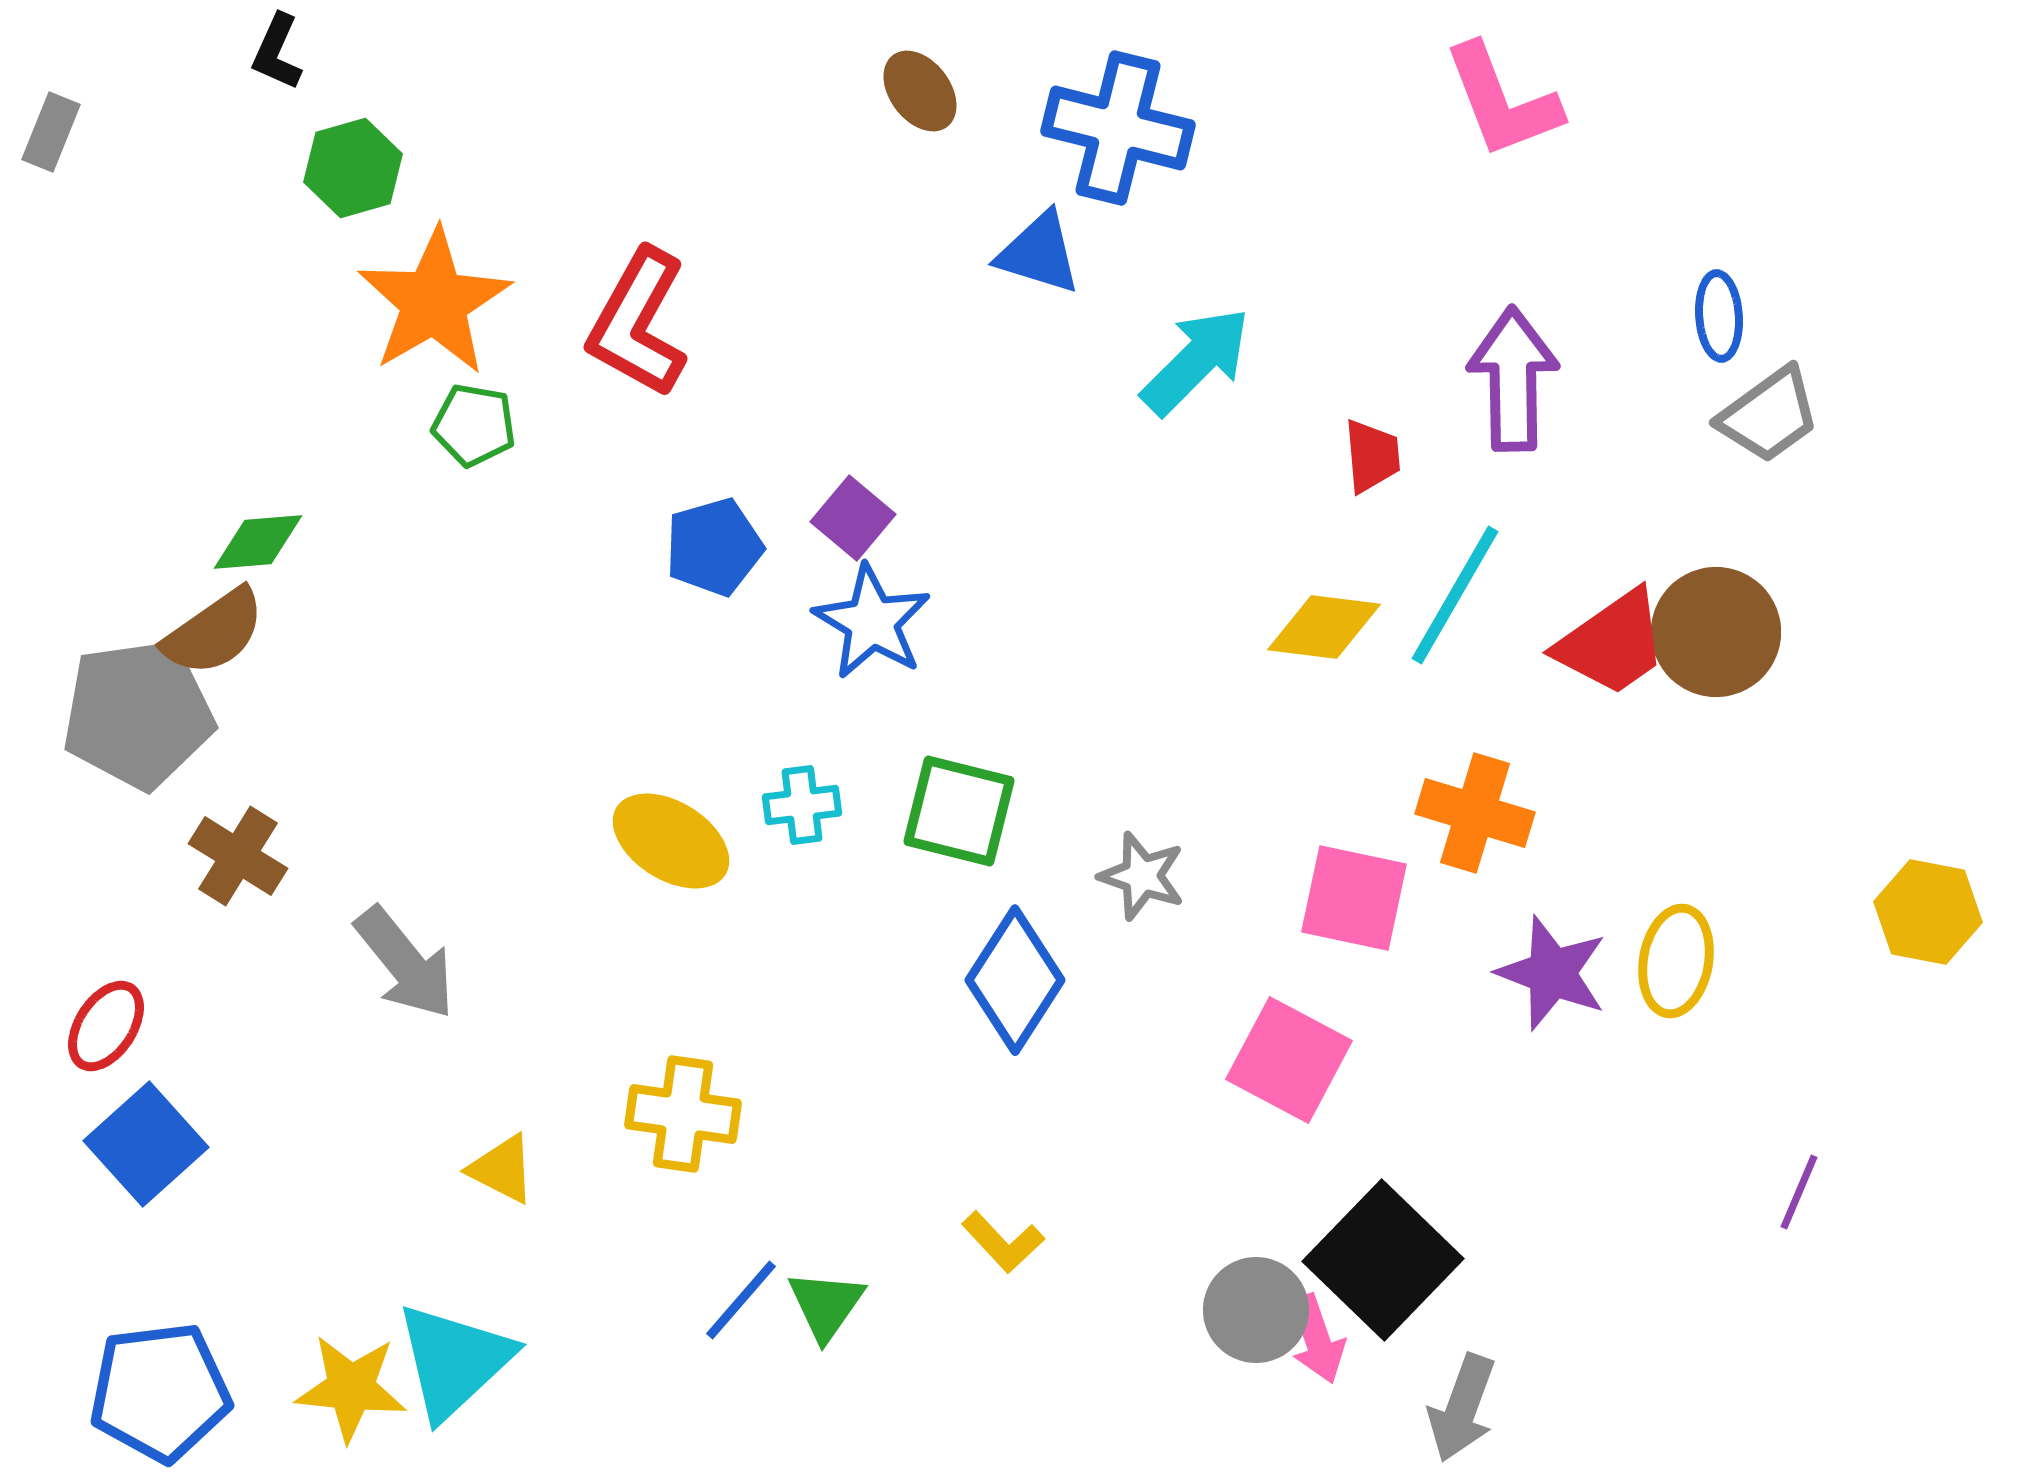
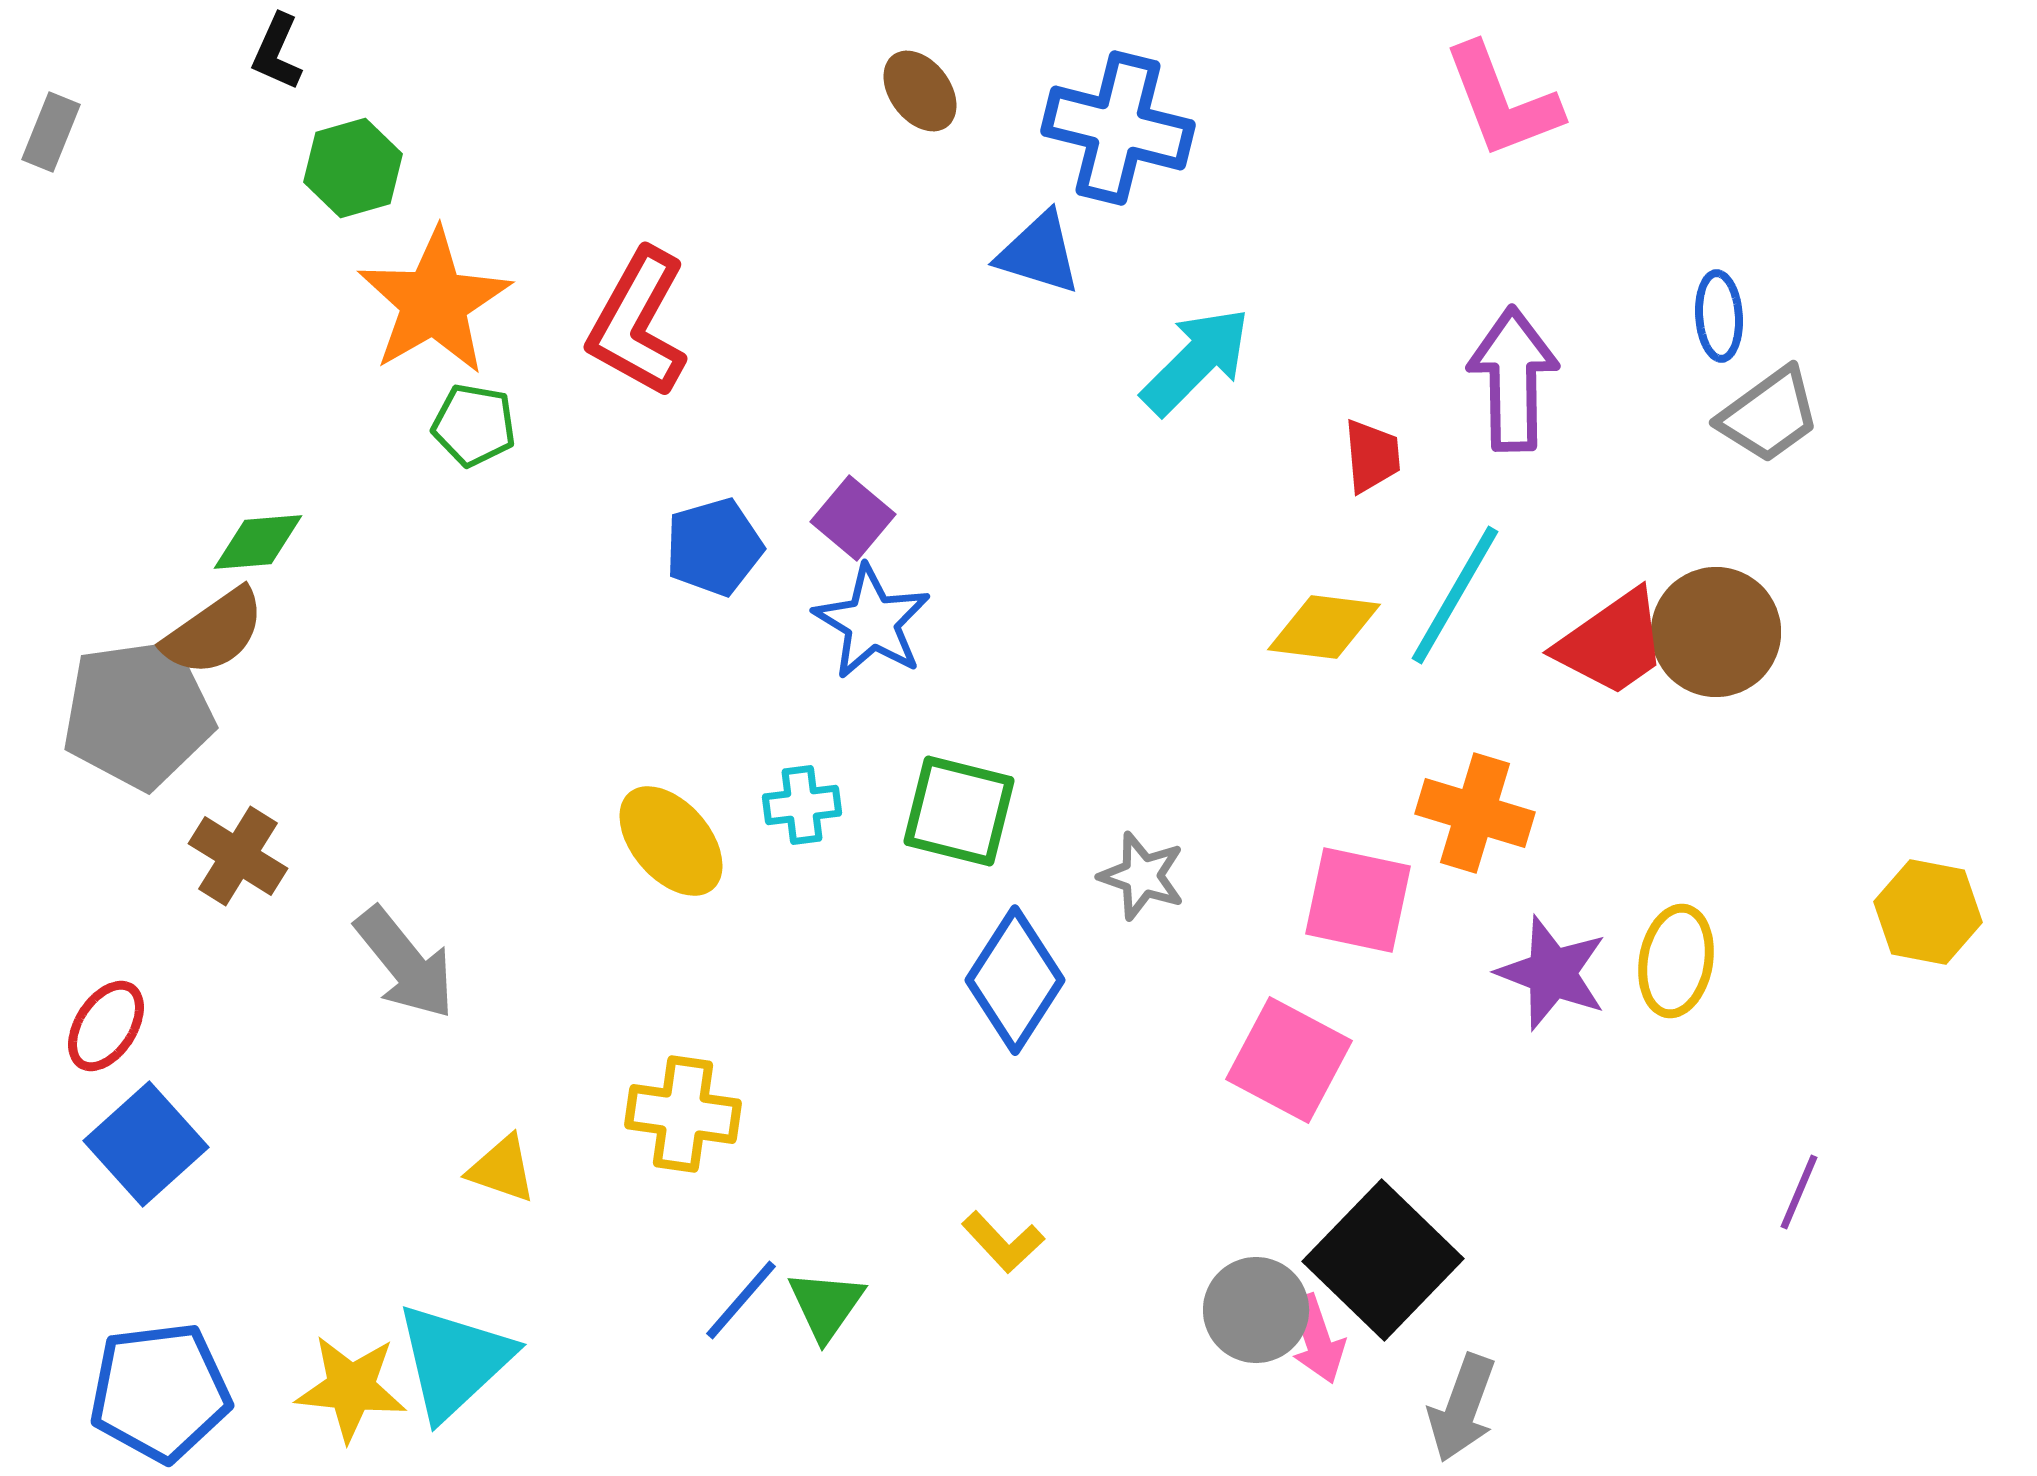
yellow ellipse at (671, 841): rotated 17 degrees clockwise
pink square at (1354, 898): moved 4 px right, 2 px down
yellow triangle at (502, 1169): rotated 8 degrees counterclockwise
